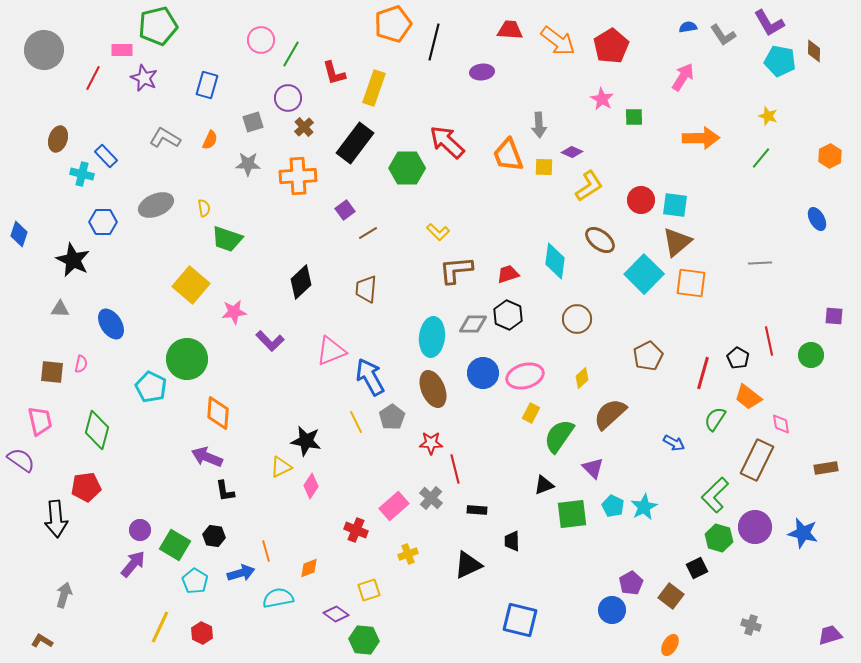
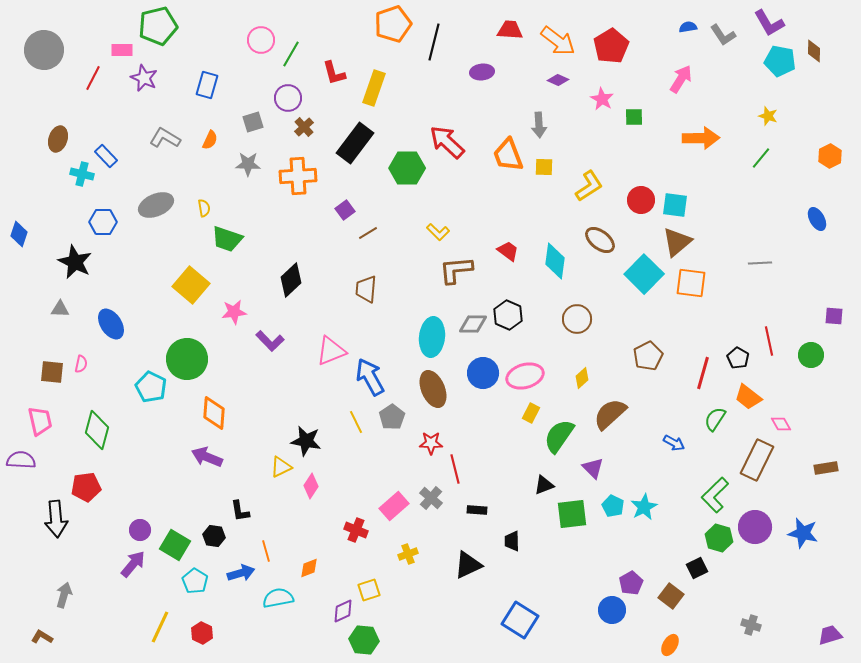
pink arrow at (683, 77): moved 2 px left, 2 px down
purple diamond at (572, 152): moved 14 px left, 72 px up
black star at (73, 260): moved 2 px right, 2 px down
red trapezoid at (508, 274): moved 23 px up; rotated 55 degrees clockwise
black diamond at (301, 282): moved 10 px left, 2 px up
orange diamond at (218, 413): moved 4 px left
pink diamond at (781, 424): rotated 20 degrees counterclockwise
purple semicircle at (21, 460): rotated 32 degrees counterclockwise
black L-shape at (225, 491): moved 15 px right, 20 px down
purple diamond at (336, 614): moved 7 px right, 3 px up; rotated 60 degrees counterclockwise
blue square at (520, 620): rotated 18 degrees clockwise
brown L-shape at (42, 641): moved 4 px up
